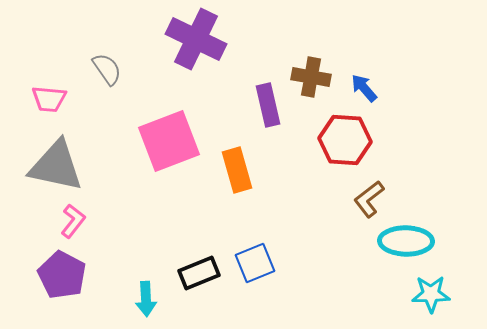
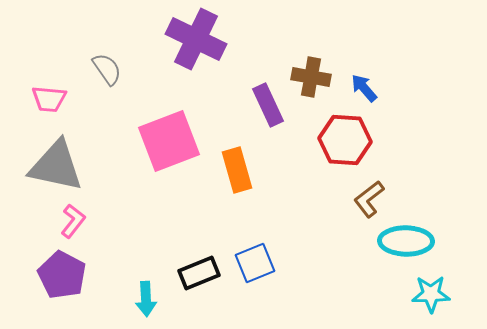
purple rectangle: rotated 12 degrees counterclockwise
